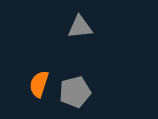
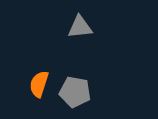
gray pentagon: rotated 24 degrees clockwise
